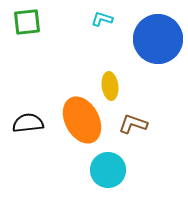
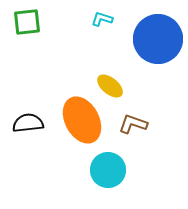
yellow ellipse: rotated 44 degrees counterclockwise
